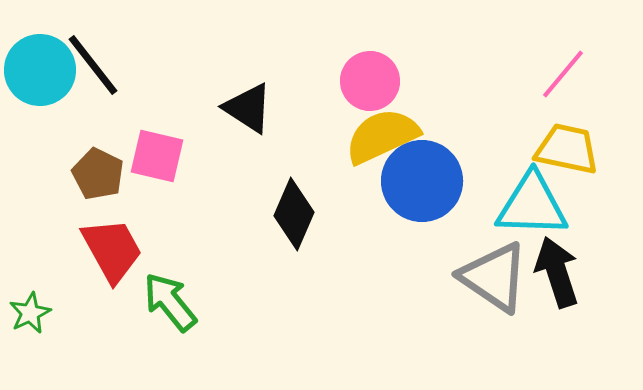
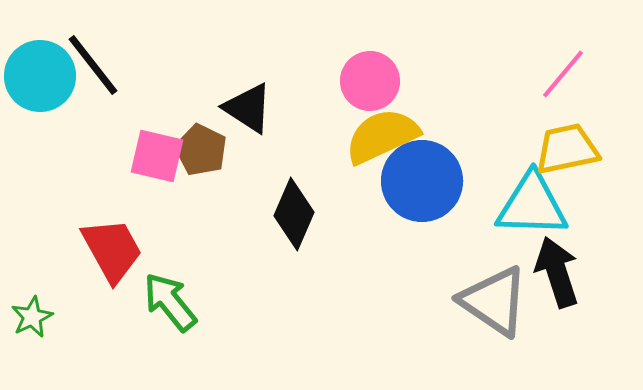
cyan circle: moved 6 px down
yellow trapezoid: rotated 24 degrees counterclockwise
brown pentagon: moved 103 px right, 24 px up
gray triangle: moved 24 px down
green star: moved 2 px right, 4 px down
